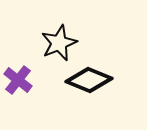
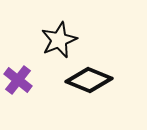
black star: moved 3 px up
